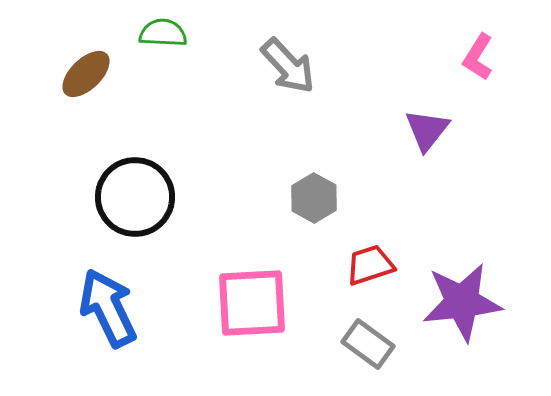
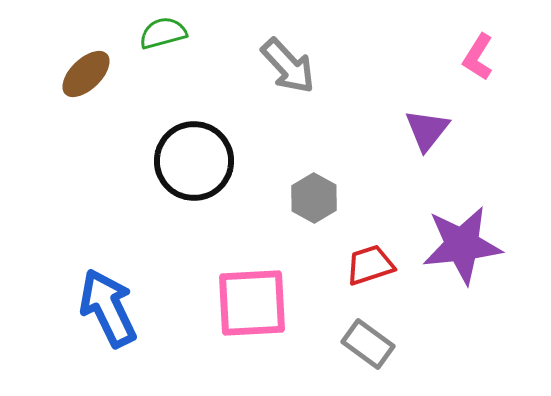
green semicircle: rotated 18 degrees counterclockwise
black circle: moved 59 px right, 36 px up
purple star: moved 57 px up
